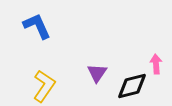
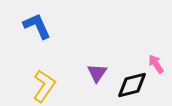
pink arrow: rotated 30 degrees counterclockwise
black diamond: moved 1 px up
